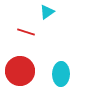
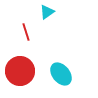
red line: rotated 54 degrees clockwise
cyan ellipse: rotated 40 degrees counterclockwise
